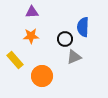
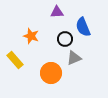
purple triangle: moved 25 px right
blue semicircle: rotated 24 degrees counterclockwise
orange star: rotated 21 degrees clockwise
gray triangle: moved 1 px down
orange circle: moved 9 px right, 3 px up
